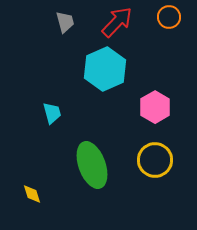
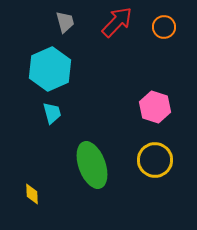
orange circle: moved 5 px left, 10 px down
cyan hexagon: moved 55 px left
pink hexagon: rotated 12 degrees counterclockwise
yellow diamond: rotated 15 degrees clockwise
